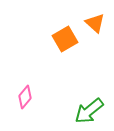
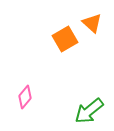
orange triangle: moved 3 px left
